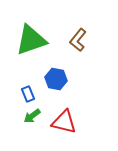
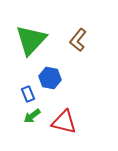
green triangle: rotated 28 degrees counterclockwise
blue hexagon: moved 6 px left, 1 px up
